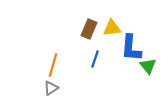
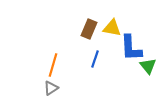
yellow triangle: rotated 18 degrees clockwise
blue L-shape: rotated 8 degrees counterclockwise
